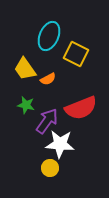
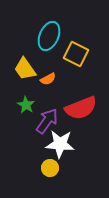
green star: rotated 18 degrees clockwise
